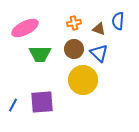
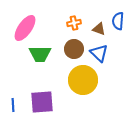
pink ellipse: rotated 28 degrees counterclockwise
blue line: rotated 32 degrees counterclockwise
